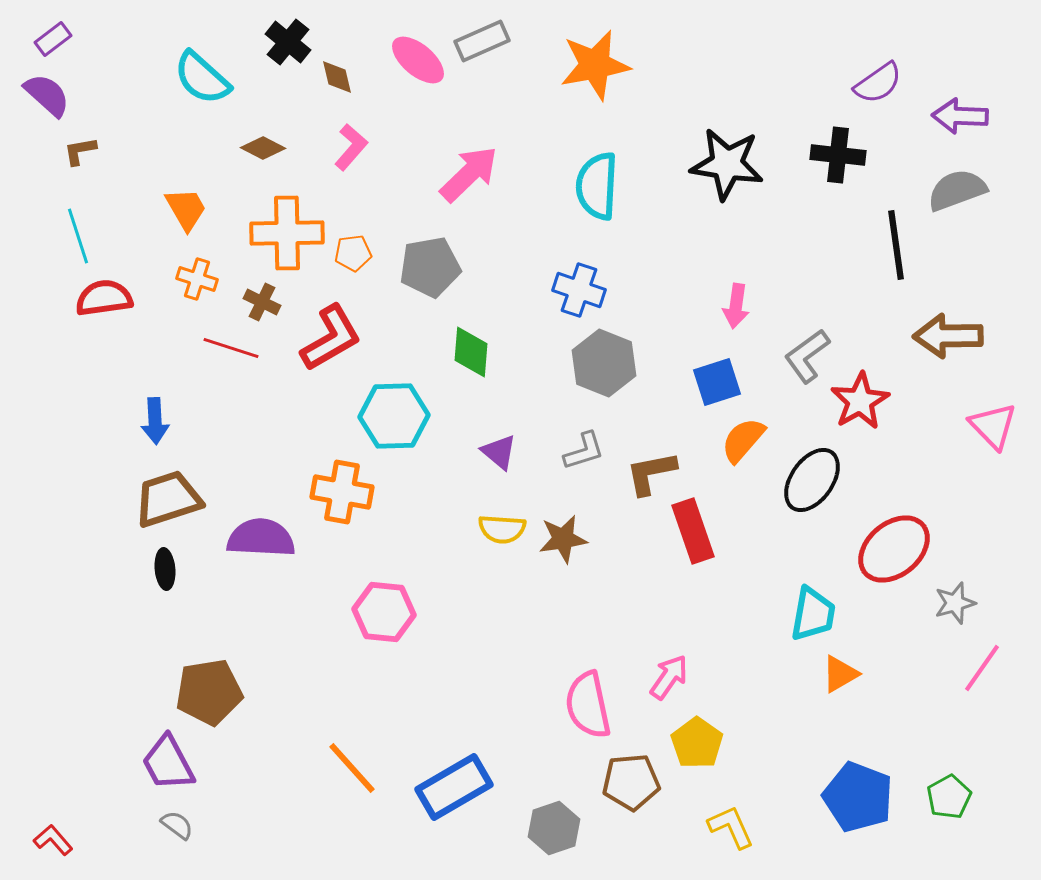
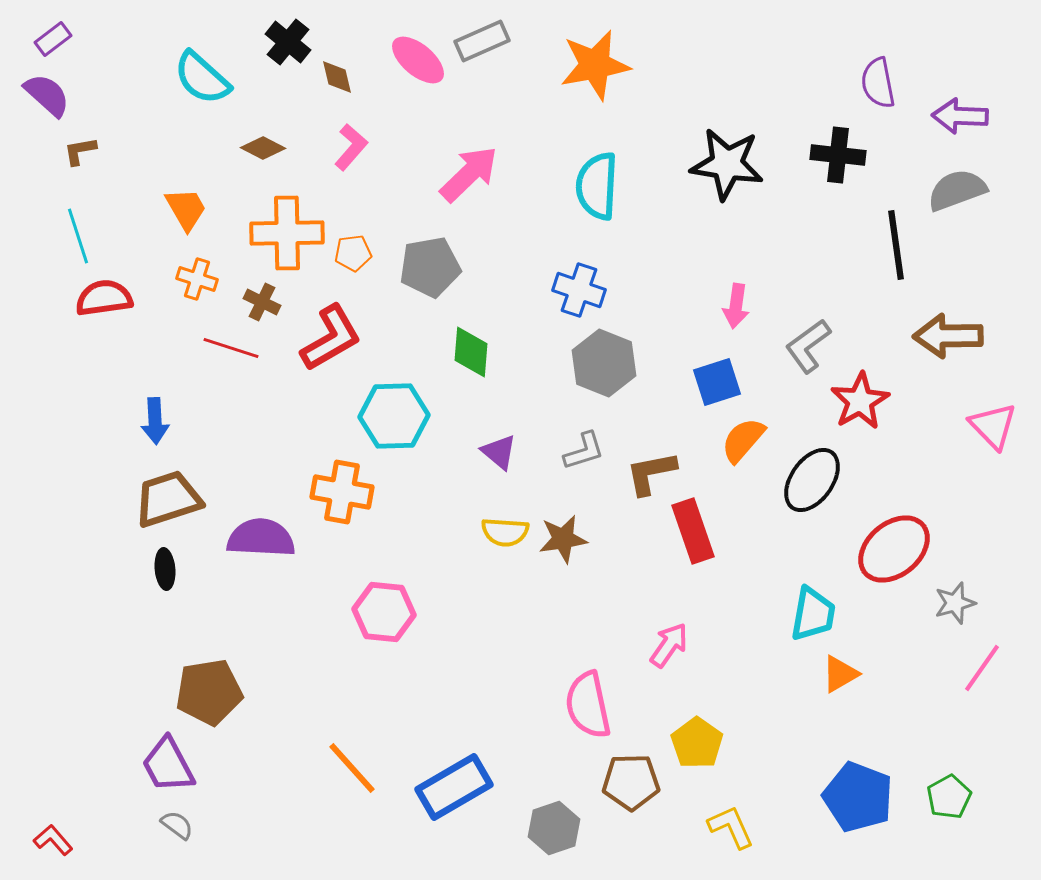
purple semicircle at (878, 83): rotated 114 degrees clockwise
gray L-shape at (807, 356): moved 1 px right, 10 px up
yellow semicircle at (502, 529): moved 3 px right, 3 px down
pink arrow at (669, 677): moved 32 px up
purple trapezoid at (168, 763): moved 2 px down
brown pentagon at (631, 782): rotated 4 degrees clockwise
